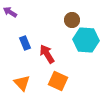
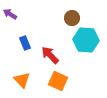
purple arrow: moved 2 px down
brown circle: moved 2 px up
red arrow: moved 3 px right, 1 px down; rotated 12 degrees counterclockwise
orange triangle: moved 3 px up
